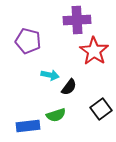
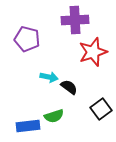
purple cross: moved 2 px left
purple pentagon: moved 1 px left, 2 px up
red star: moved 1 px left, 1 px down; rotated 20 degrees clockwise
cyan arrow: moved 1 px left, 2 px down
black semicircle: rotated 90 degrees counterclockwise
green semicircle: moved 2 px left, 1 px down
